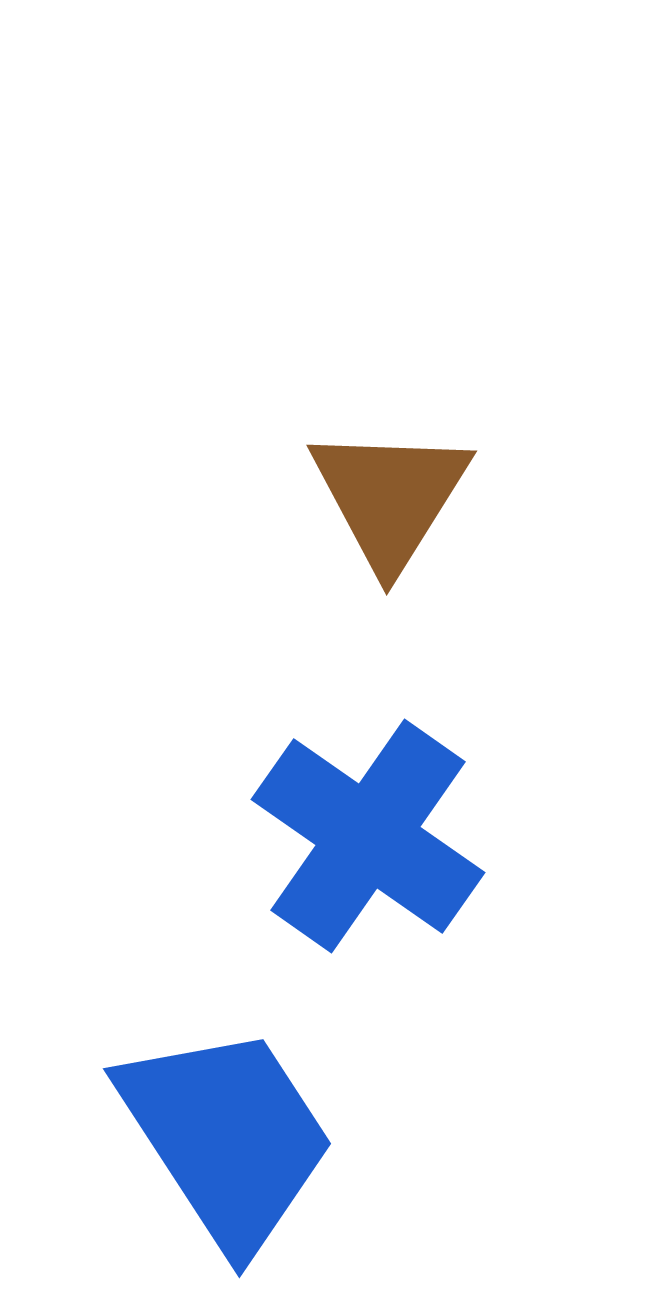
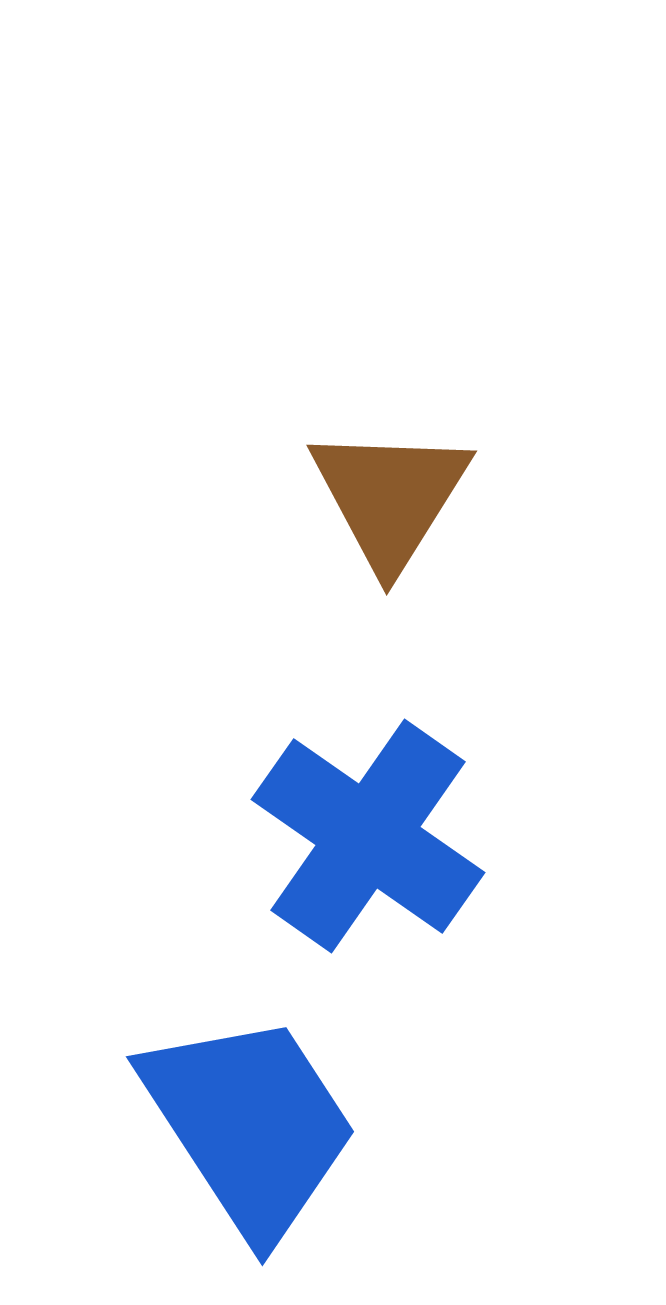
blue trapezoid: moved 23 px right, 12 px up
